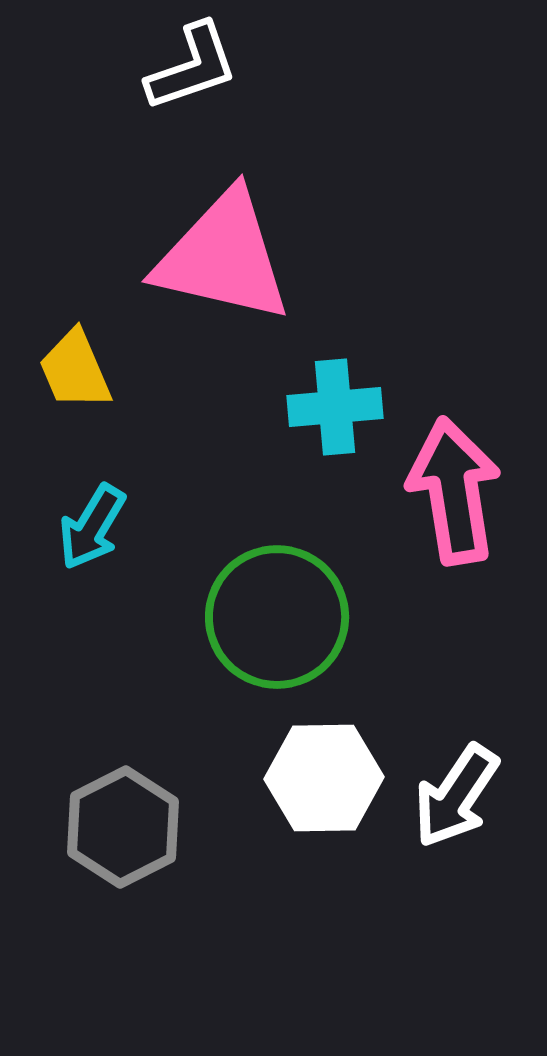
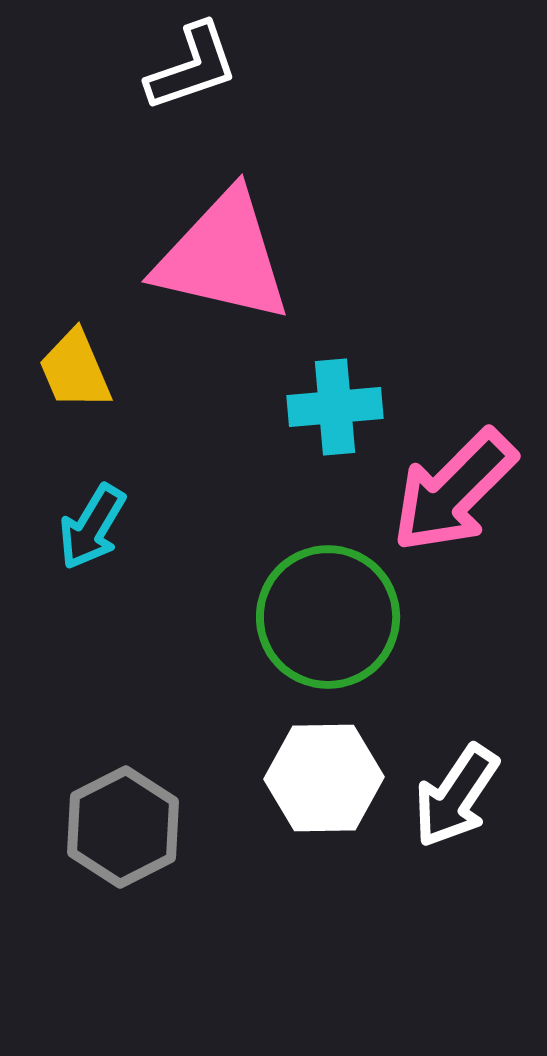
pink arrow: rotated 126 degrees counterclockwise
green circle: moved 51 px right
